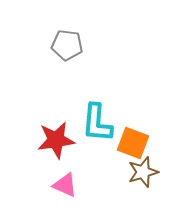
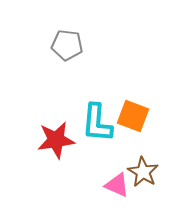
orange square: moved 27 px up
brown star: rotated 24 degrees counterclockwise
pink triangle: moved 52 px right
